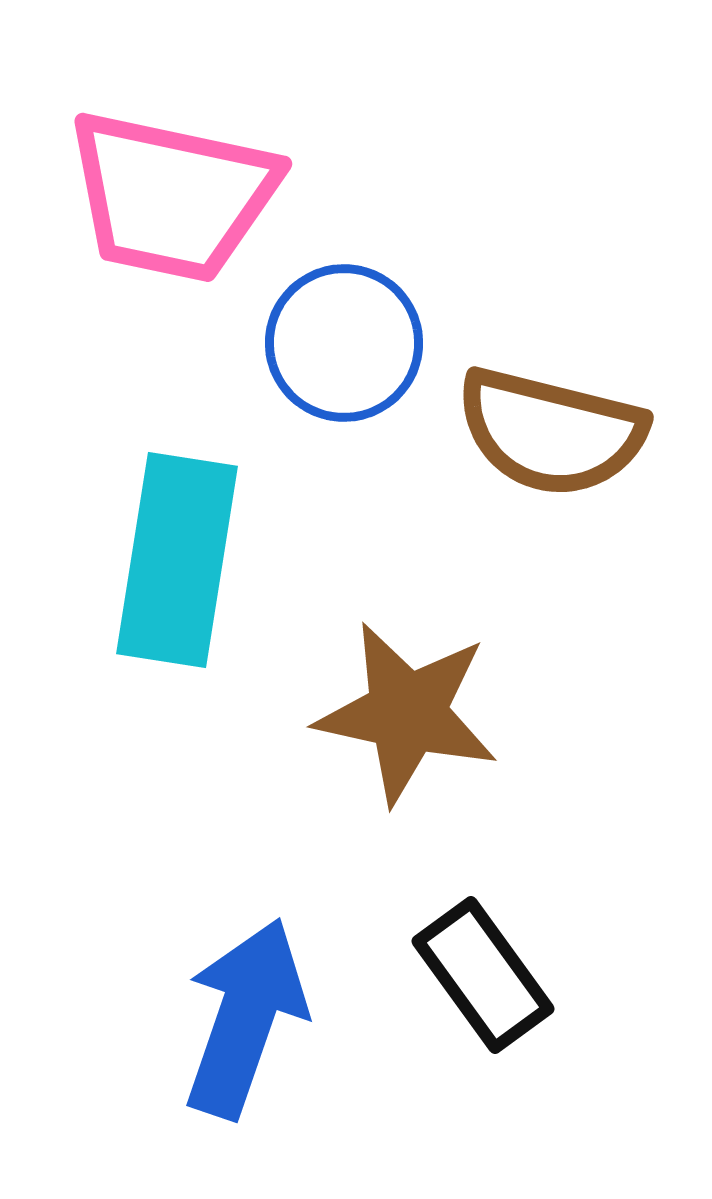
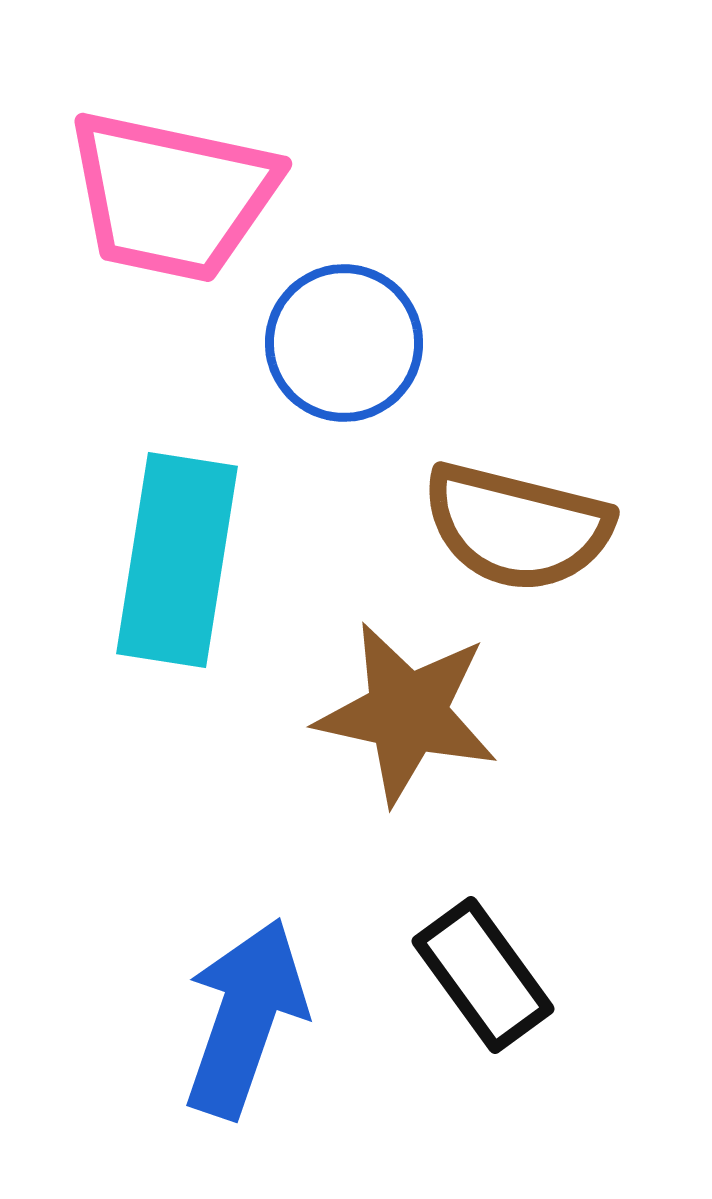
brown semicircle: moved 34 px left, 95 px down
